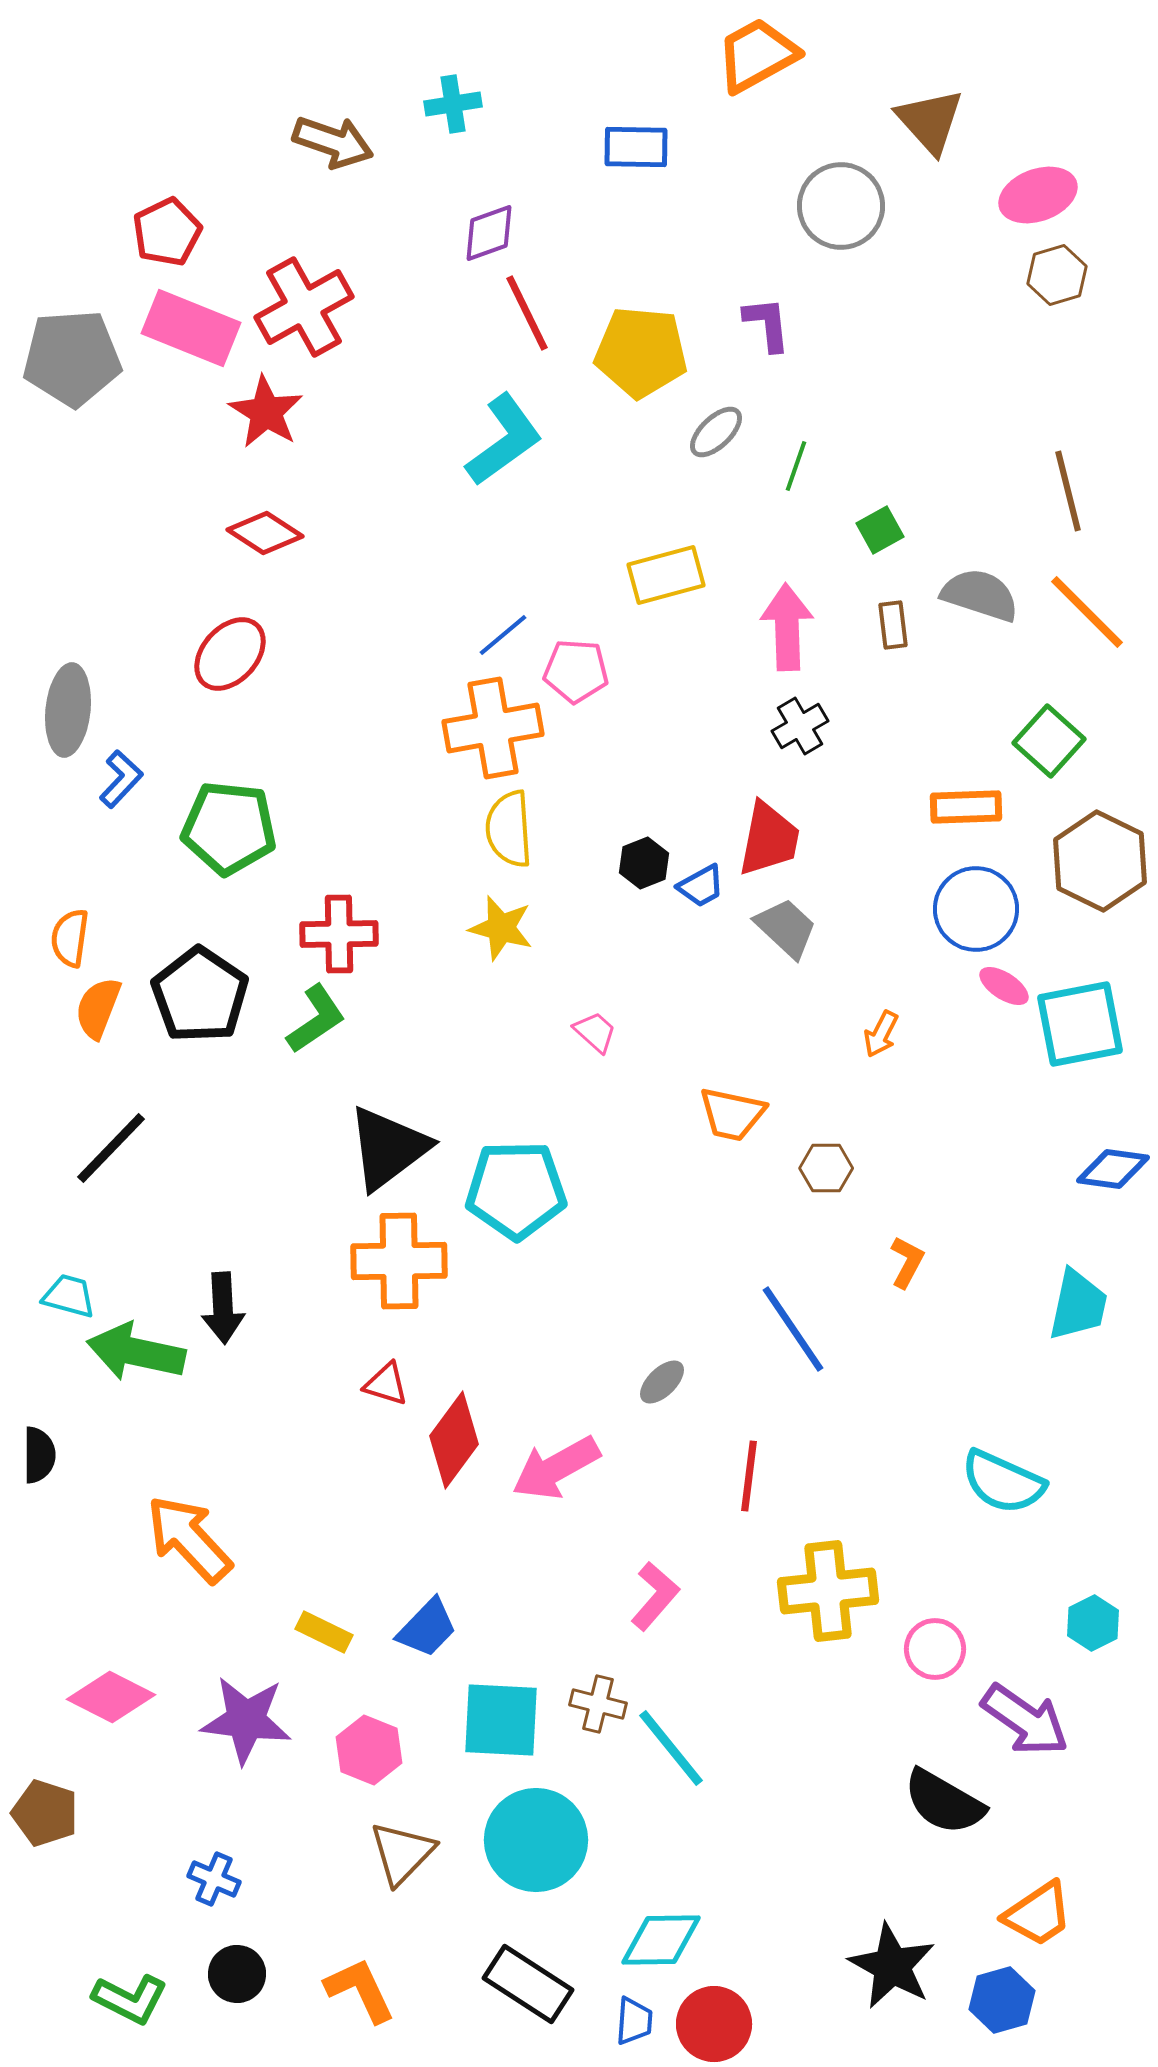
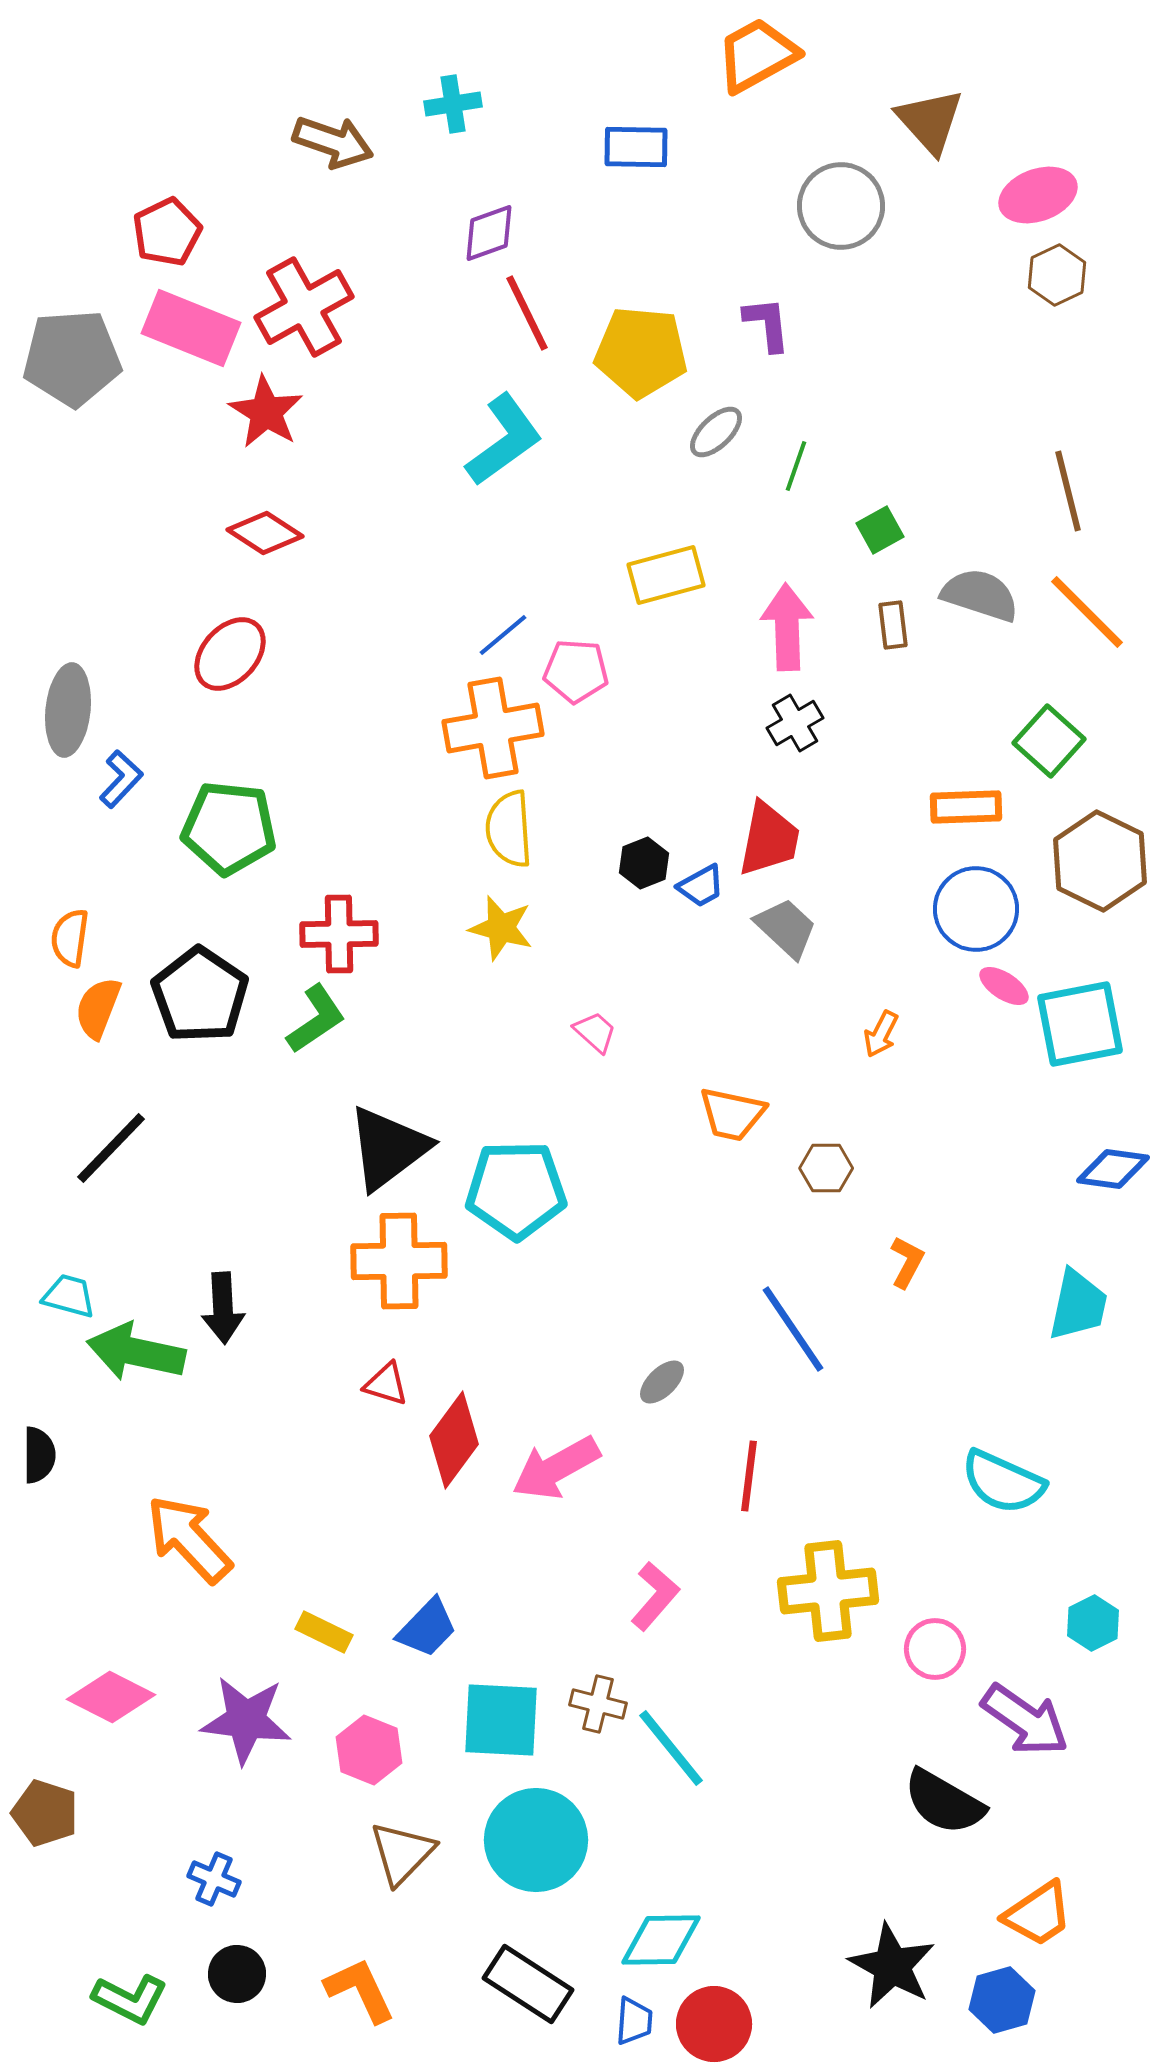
brown hexagon at (1057, 275): rotated 8 degrees counterclockwise
black cross at (800, 726): moved 5 px left, 3 px up
